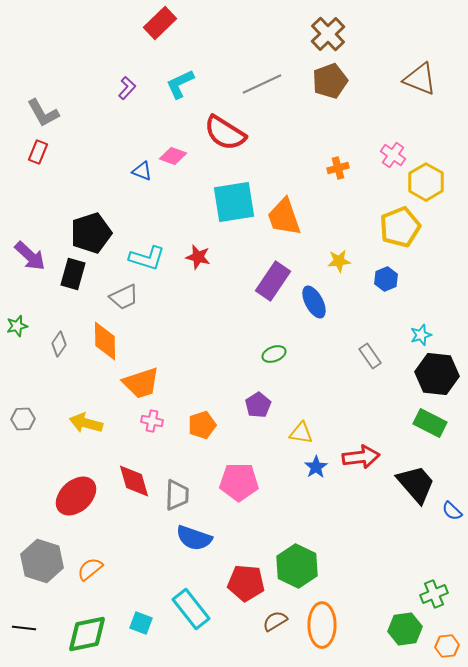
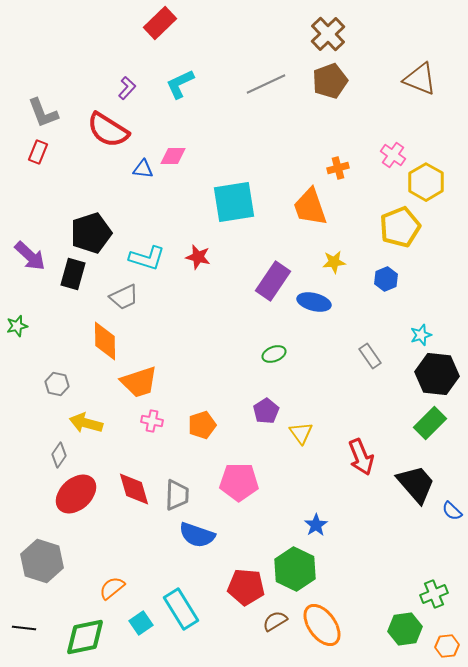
gray line at (262, 84): moved 4 px right
gray L-shape at (43, 113): rotated 8 degrees clockwise
red semicircle at (225, 133): moved 117 px left, 3 px up
pink diamond at (173, 156): rotated 20 degrees counterclockwise
blue triangle at (142, 171): moved 1 px right, 2 px up; rotated 15 degrees counterclockwise
orange trapezoid at (284, 217): moved 26 px right, 10 px up
yellow star at (339, 261): moved 5 px left, 1 px down
blue ellipse at (314, 302): rotated 48 degrees counterclockwise
gray diamond at (59, 344): moved 111 px down
orange trapezoid at (141, 383): moved 2 px left, 1 px up
purple pentagon at (258, 405): moved 8 px right, 6 px down
gray hexagon at (23, 419): moved 34 px right, 35 px up; rotated 15 degrees clockwise
green rectangle at (430, 423): rotated 72 degrees counterclockwise
yellow triangle at (301, 433): rotated 45 degrees clockwise
red arrow at (361, 457): rotated 75 degrees clockwise
blue star at (316, 467): moved 58 px down
red diamond at (134, 481): moved 8 px down
red ellipse at (76, 496): moved 2 px up
blue semicircle at (194, 538): moved 3 px right, 3 px up
green hexagon at (297, 566): moved 2 px left, 3 px down
orange semicircle at (90, 569): moved 22 px right, 19 px down
red pentagon at (246, 583): moved 4 px down
cyan rectangle at (191, 609): moved 10 px left; rotated 6 degrees clockwise
cyan square at (141, 623): rotated 35 degrees clockwise
orange ellipse at (322, 625): rotated 36 degrees counterclockwise
green diamond at (87, 634): moved 2 px left, 3 px down
